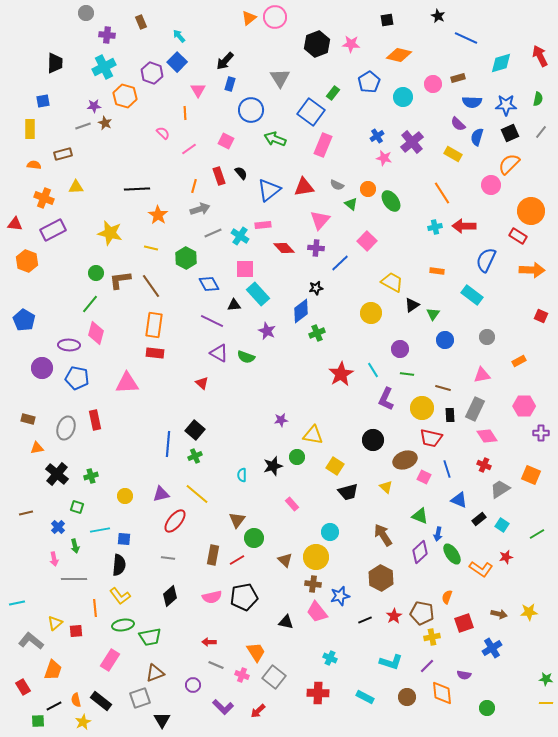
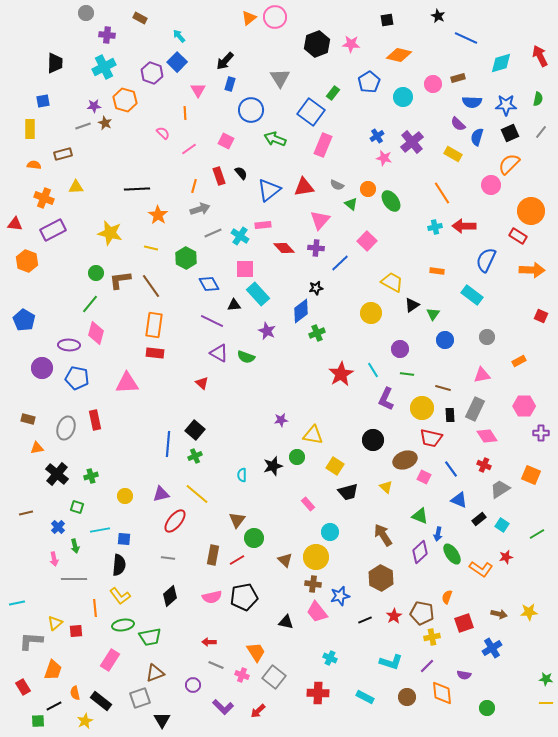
brown rectangle at (141, 22): moved 1 px left, 4 px up; rotated 40 degrees counterclockwise
orange hexagon at (125, 96): moved 4 px down
blue line at (447, 469): moved 4 px right; rotated 18 degrees counterclockwise
pink rectangle at (292, 504): moved 16 px right
gray L-shape at (31, 641): rotated 35 degrees counterclockwise
orange semicircle at (76, 700): moved 1 px left, 7 px up
yellow star at (83, 722): moved 2 px right, 1 px up
